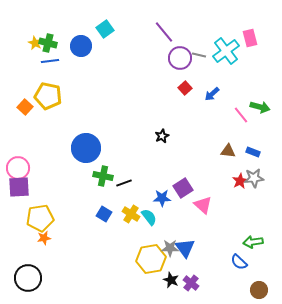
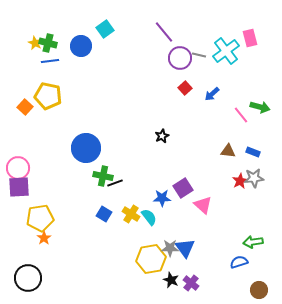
black line at (124, 183): moved 9 px left
orange star at (44, 238): rotated 24 degrees counterclockwise
blue semicircle at (239, 262): rotated 120 degrees clockwise
